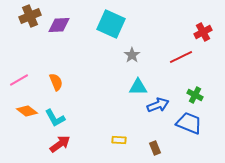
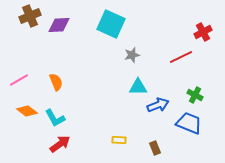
gray star: rotated 21 degrees clockwise
